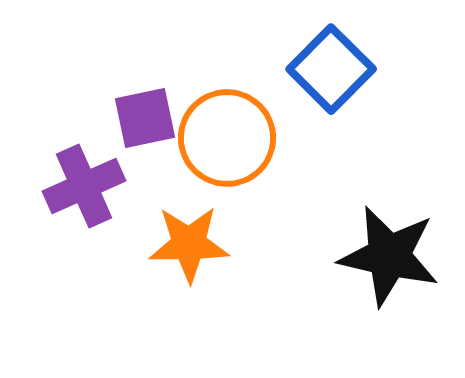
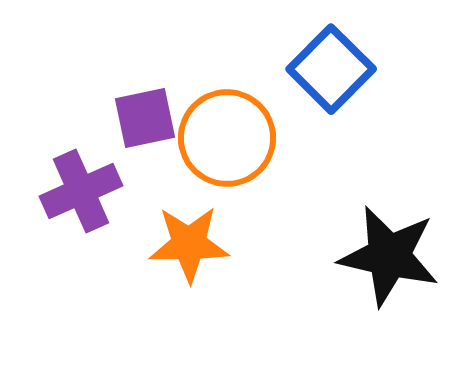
purple cross: moved 3 px left, 5 px down
